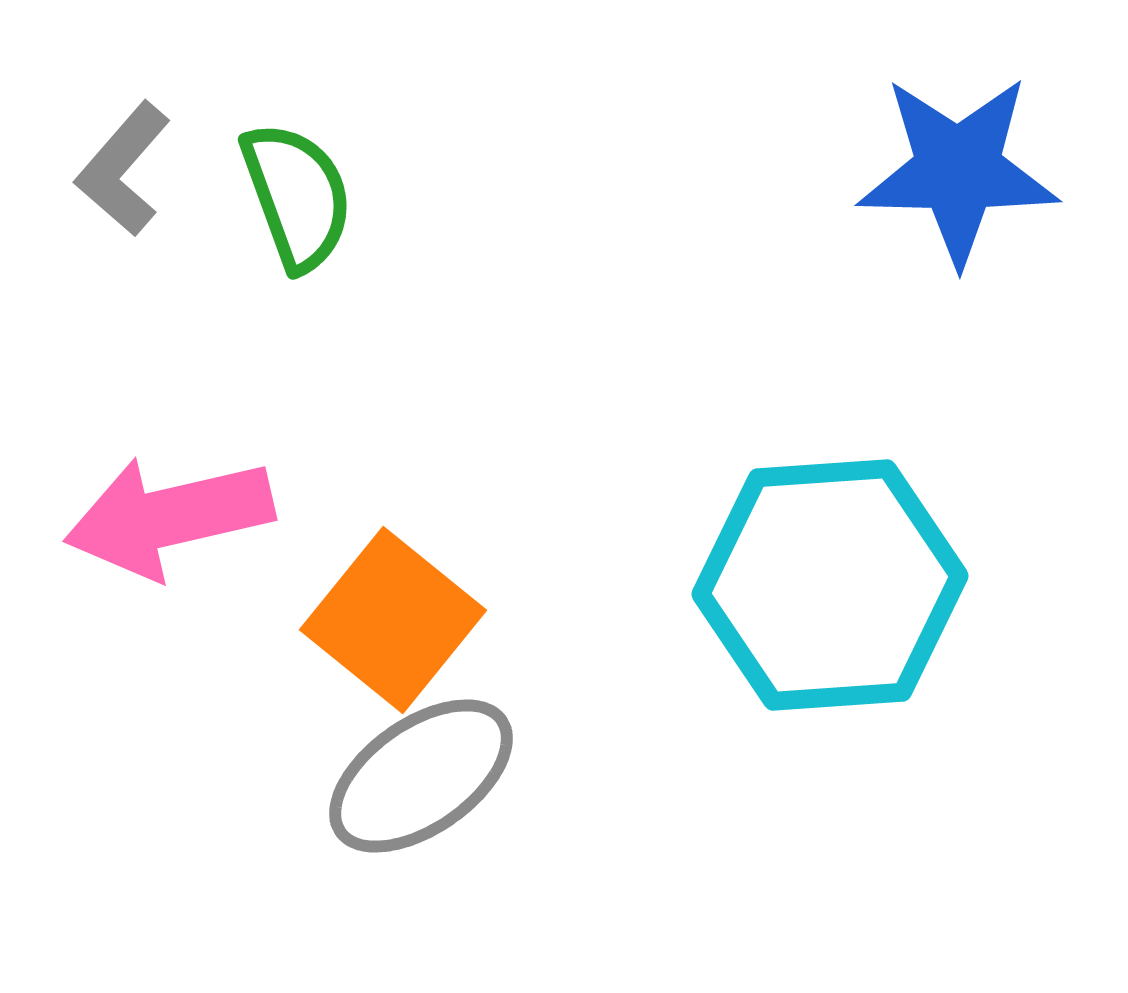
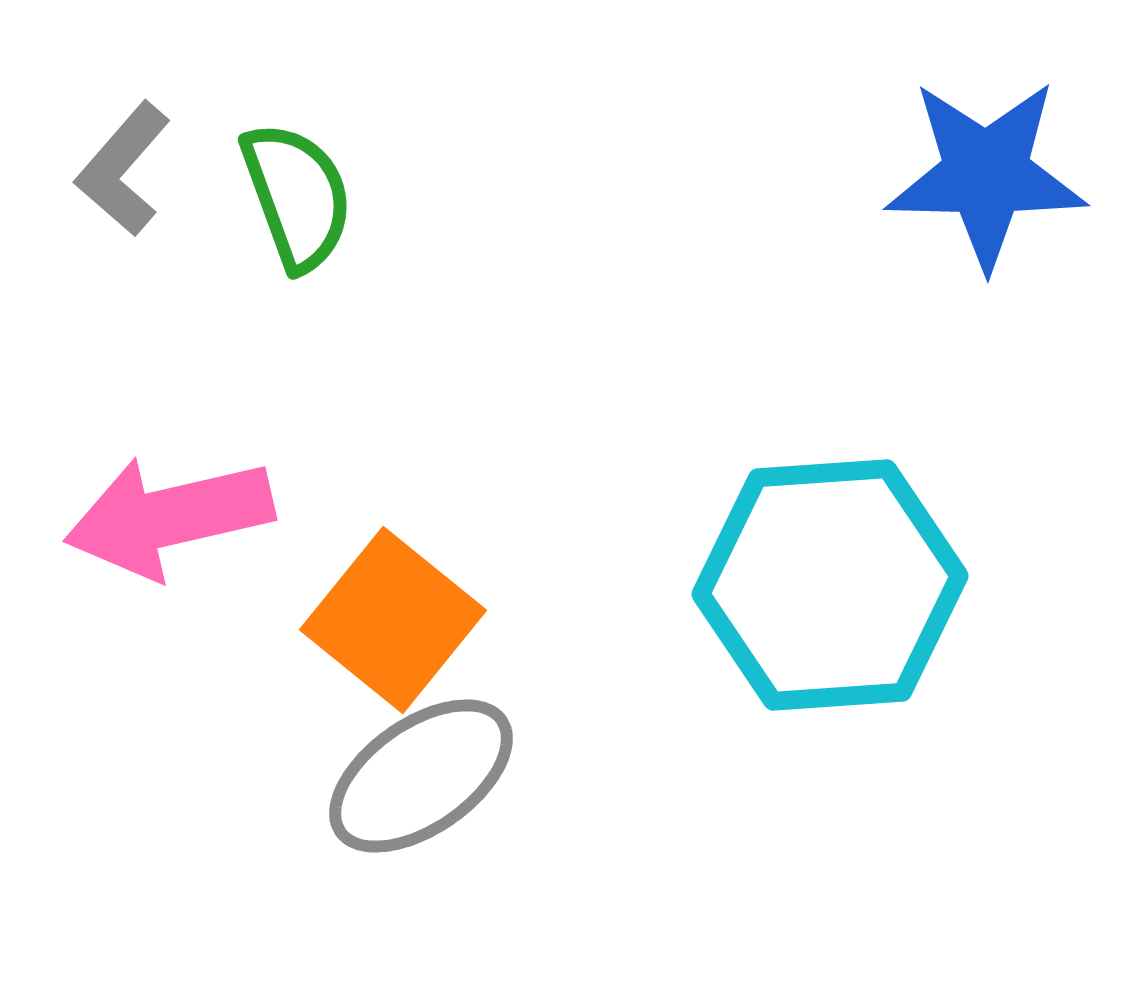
blue star: moved 28 px right, 4 px down
